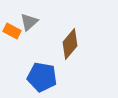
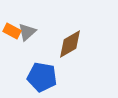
gray triangle: moved 2 px left, 10 px down
brown diamond: rotated 20 degrees clockwise
